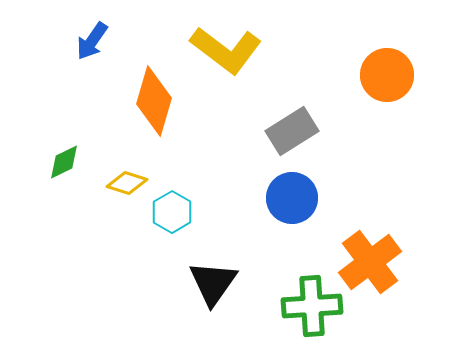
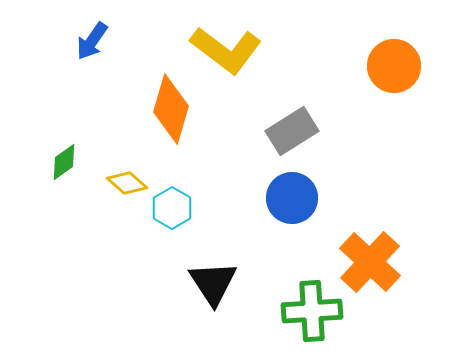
orange circle: moved 7 px right, 9 px up
orange diamond: moved 17 px right, 8 px down
green diamond: rotated 9 degrees counterclockwise
yellow diamond: rotated 24 degrees clockwise
cyan hexagon: moved 4 px up
orange cross: rotated 10 degrees counterclockwise
black triangle: rotated 8 degrees counterclockwise
green cross: moved 5 px down
